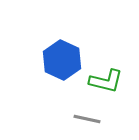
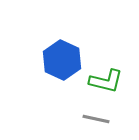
gray line: moved 9 px right
